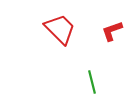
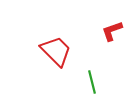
red trapezoid: moved 4 px left, 22 px down
